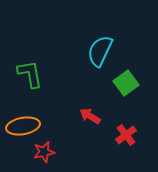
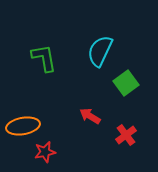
green L-shape: moved 14 px right, 16 px up
red star: moved 1 px right
